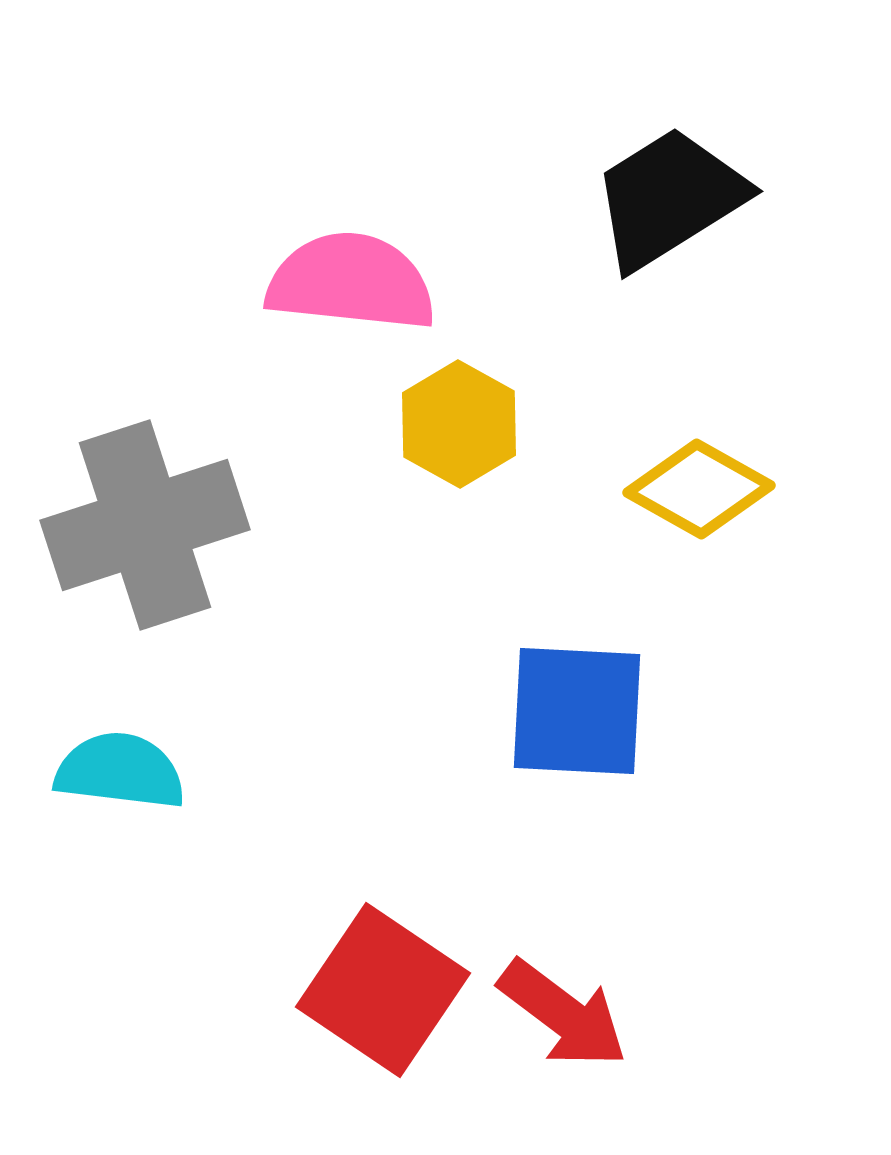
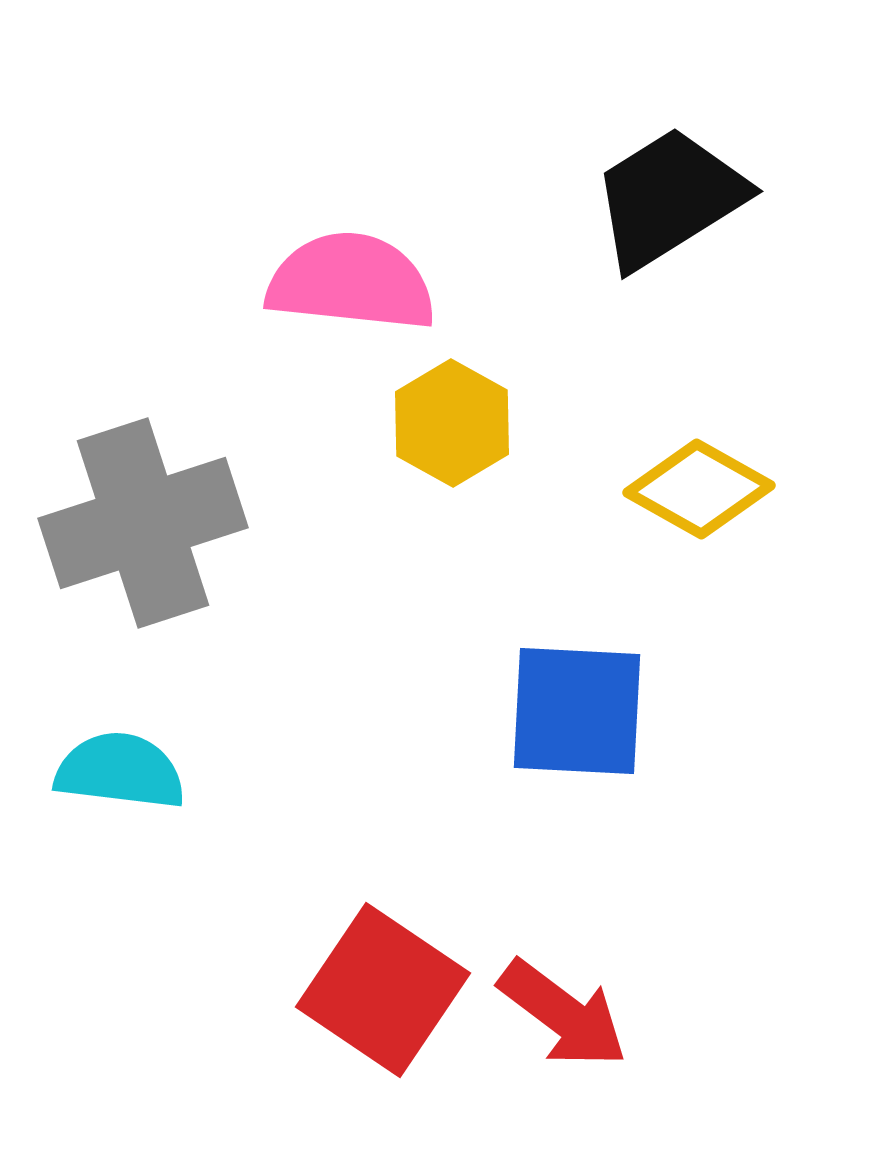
yellow hexagon: moved 7 px left, 1 px up
gray cross: moved 2 px left, 2 px up
